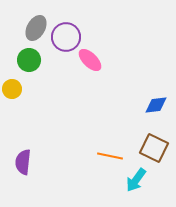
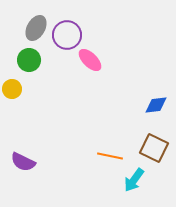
purple circle: moved 1 px right, 2 px up
purple semicircle: rotated 70 degrees counterclockwise
cyan arrow: moved 2 px left
